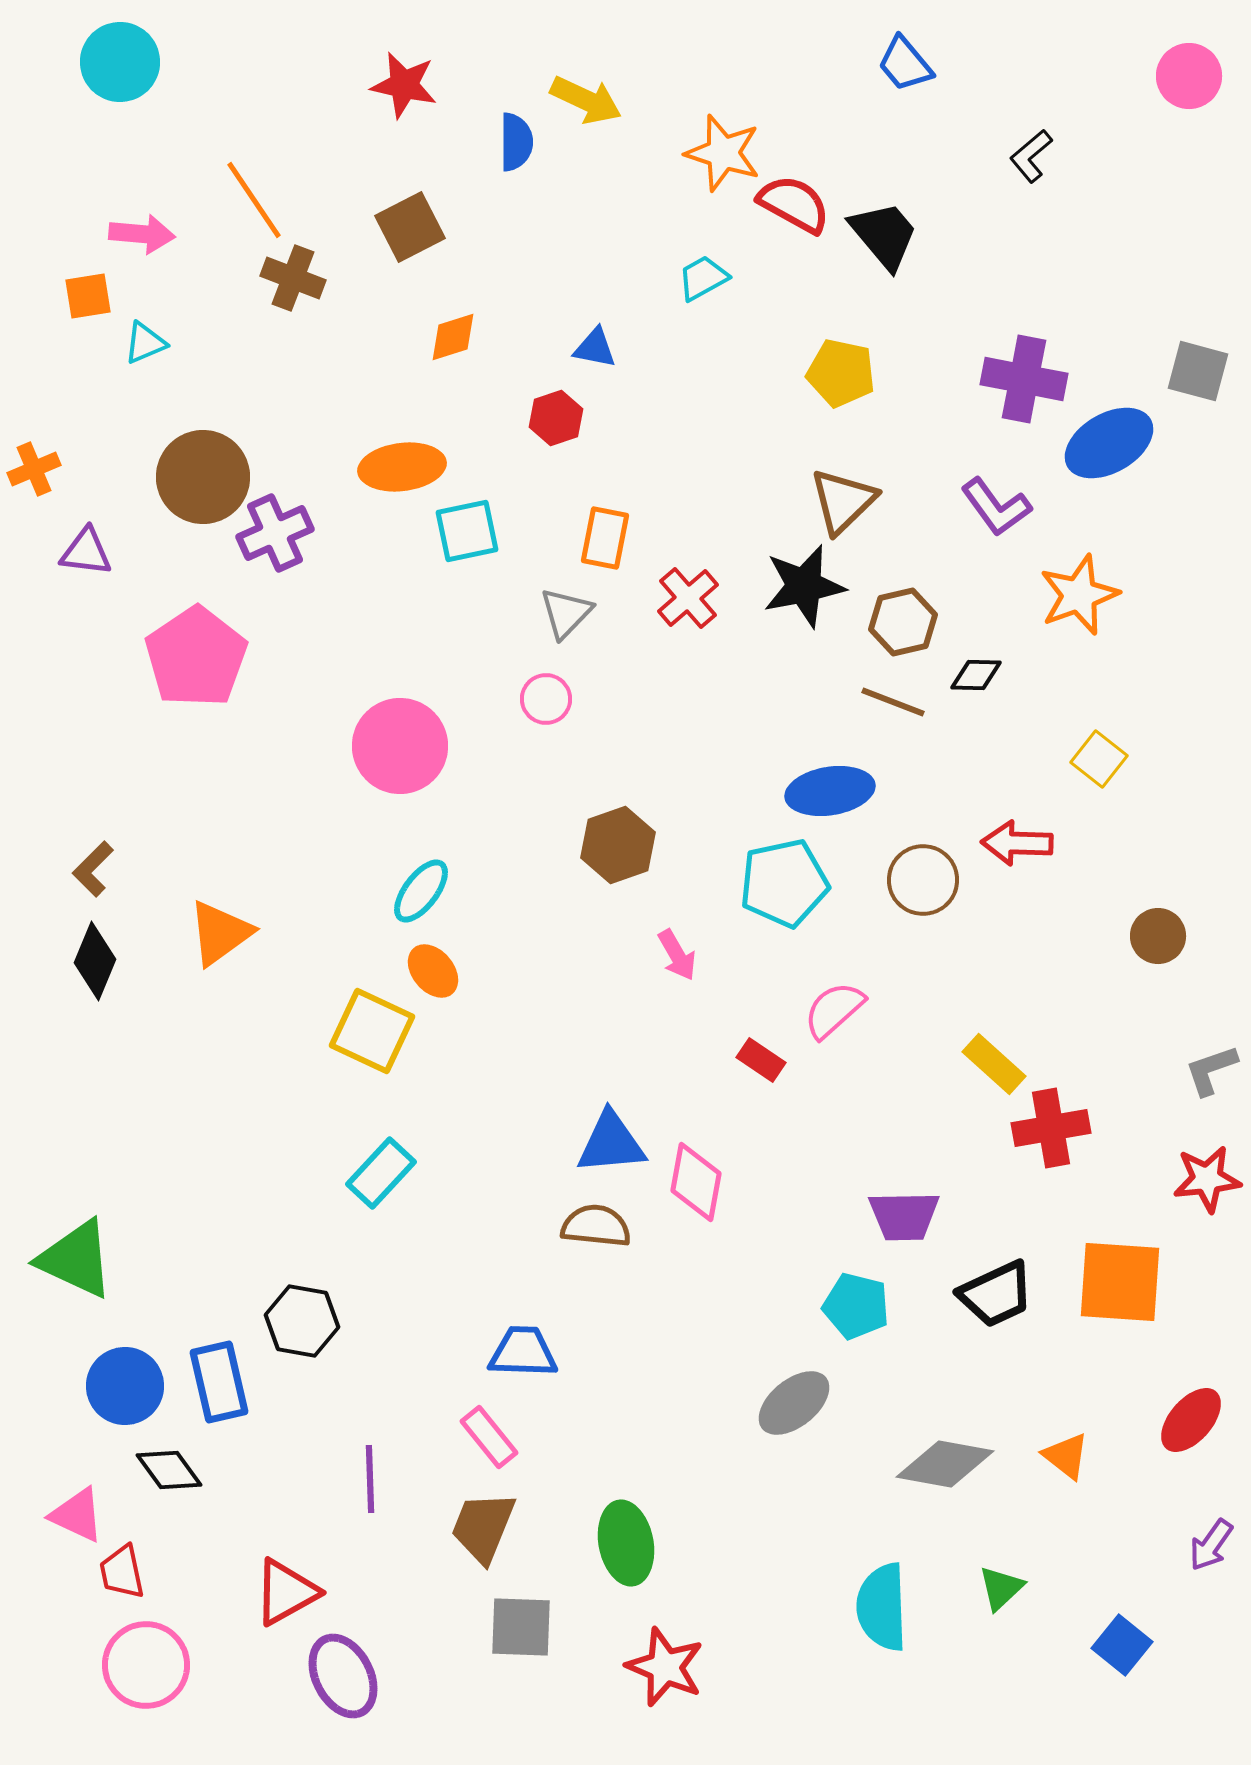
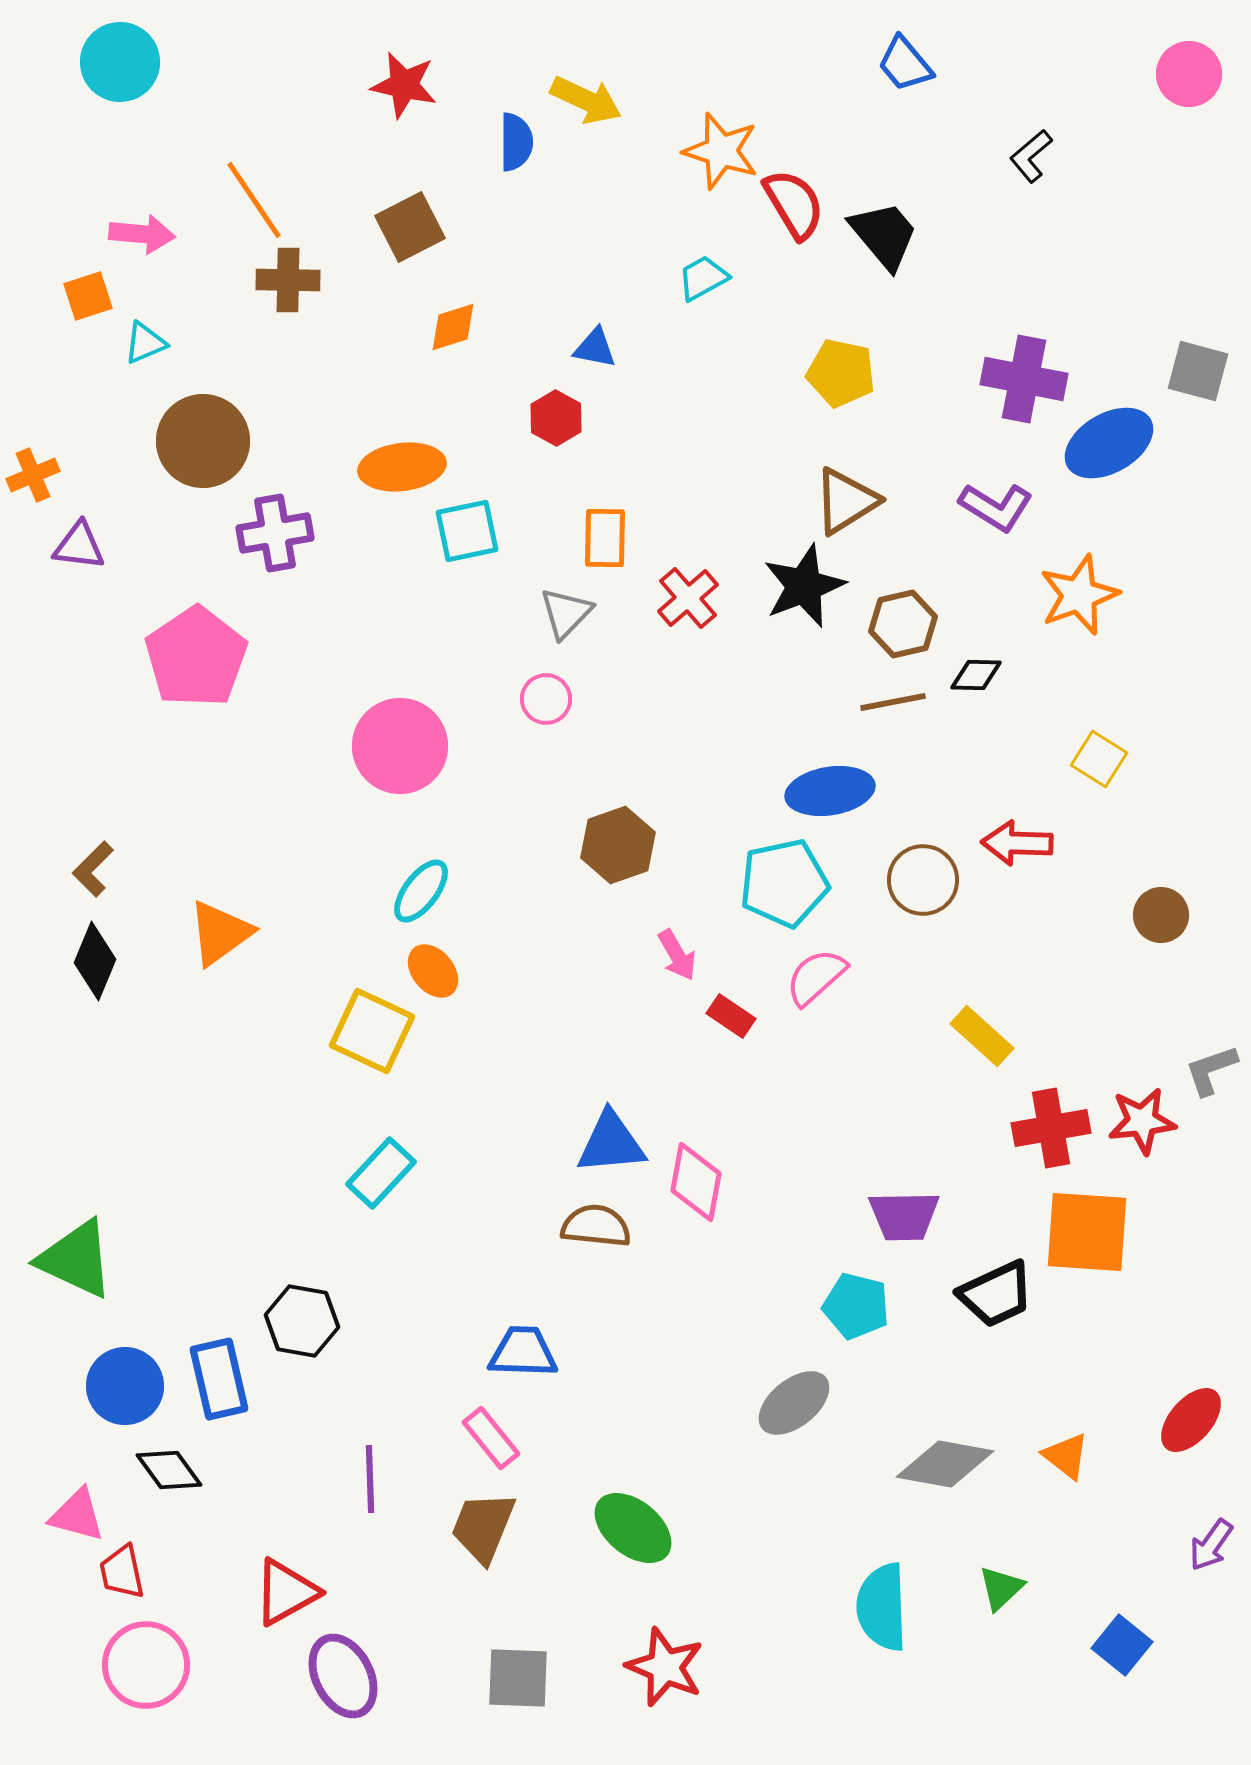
pink circle at (1189, 76): moved 2 px up
orange star at (723, 153): moved 2 px left, 2 px up
red semicircle at (794, 204): rotated 30 degrees clockwise
brown cross at (293, 278): moved 5 px left, 2 px down; rotated 20 degrees counterclockwise
orange square at (88, 296): rotated 9 degrees counterclockwise
orange diamond at (453, 337): moved 10 px up
red hexagon at (556, 418): rotated 12 degrees counterclockwise
orange cross at (34, 469): moved 1 px left, 6 px down
brown circle at (203, 477): moved 36 px up
brown triangle at (843, 501): moved 3 px right; rotated 12 degrees clockwise
purple L-shape at (996, 507): rotated 22 degrees counterclockwise
purple cross at (275, 533): rotated 14 degrees clockwise
orange rectangle at (605, 538): rotated 10 degrees counterclockwise
purple triangle at (86, 552): moved 7 px left, 6 px up
black star at (804, 586): rotated 10 degrees counterclockwise
brown hexagon at (903, 622): moved 2 px down
brown line at (893, 702): rotated 32 degrees counterclockwise
yellow square at (1099, 759): rotated 6 degrees counterclockwise
brown circle at (1158, 936): moved 3 px right, 21 px up
pink semicircle at (834, 1010): moved 18 px left, 33 px up
red rectangle at (761, 1060): moved 30 px left, 44 px up
yellow rectangle at (994, 1064): moved 12 px left, 28 px up
red star at (1207, 1179): moved 65 px left, 58 px up
orange square at (1120, 1282): moved 33 px left, 50 px up
blue rectangle at (219, 1382): moved 3 px up
pink rectangle at (489, 1437): moved 2 px right, 1 px down
pink triangle at (77, 1515): rotated 10 degrees counterclockwise
green ellipse at (626, 1543): moved 7 px right, 15 px up; rotated 40 degrees counterclockwise
gray square at (521, 1627): moved 3 px left, 51 px down
